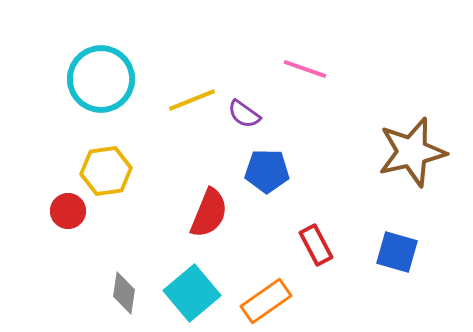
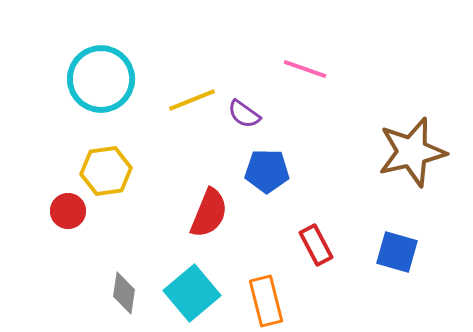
orange rectangle: rotated 69 degrees counterclockwise
